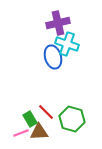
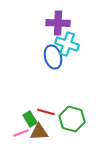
purple cross: rotated 15 degrees clockwise
red line: rotated 30 degrees counterclockwise
